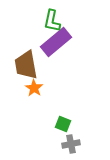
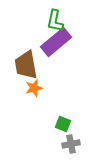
green L-shape: moved 3 px right
orange star: rotated 24 degrees clockwise
